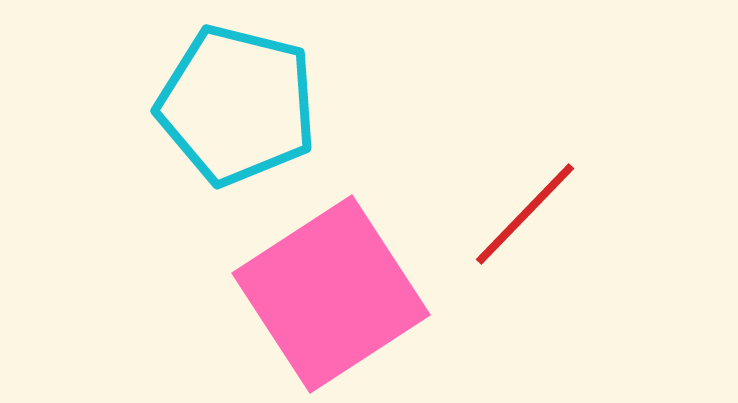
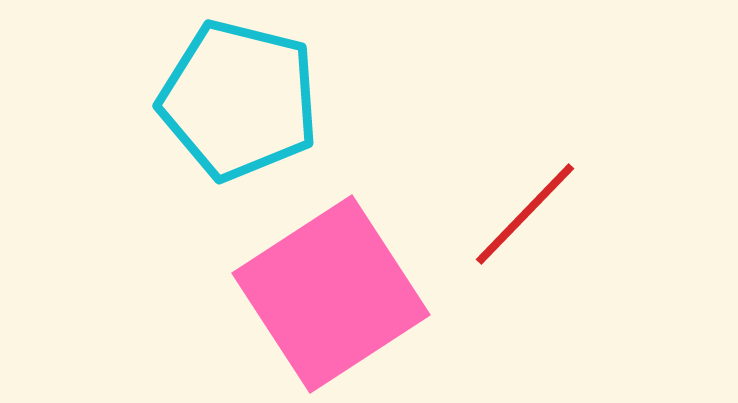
cyan pentagon: moved 2 px right, 5 px up
